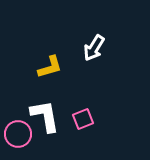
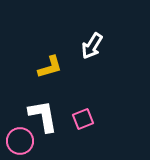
white arrow: moved 2 px left, 2 px up
white L-shape: moved 2 px left
pink circle: moved 2 px right, 7 px down
